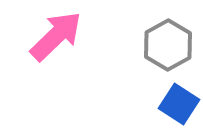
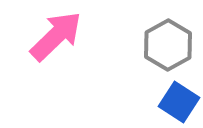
blue square: moved 2 px up
